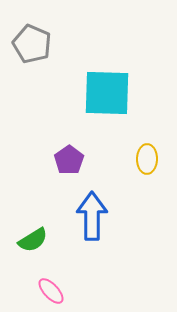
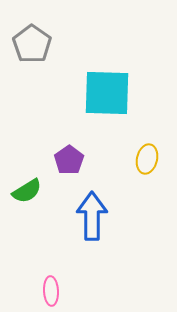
gray pentagon: rotated 12 degrees clockwise
yellow ellipse: rotated 12 degrees clockwise
green semicircle: moved 6 px left, 49 px up
pink ellipse: rotated 40 degrees clockwise
